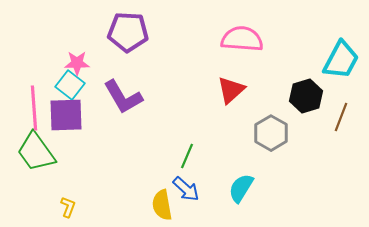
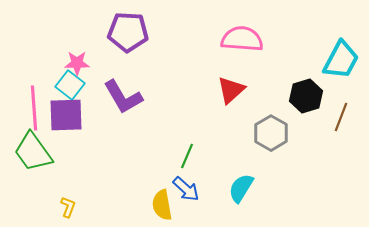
green trapezoid: moved 3 px left
